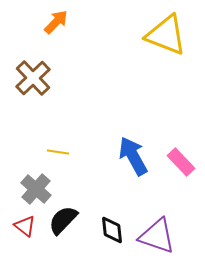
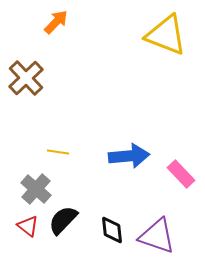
brown cross: moved 7 px left
blue arrow: moved 4 px left; rotated 114 degrees clockwise
pink rectangle: moved 12 px down
red triangle: moved 3 px right
